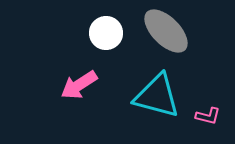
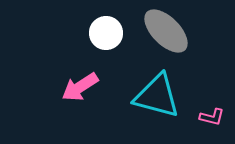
pink arrow: moved 1 px right, 2 px down
pink L-shape: moved 4 px right, 1 px down
